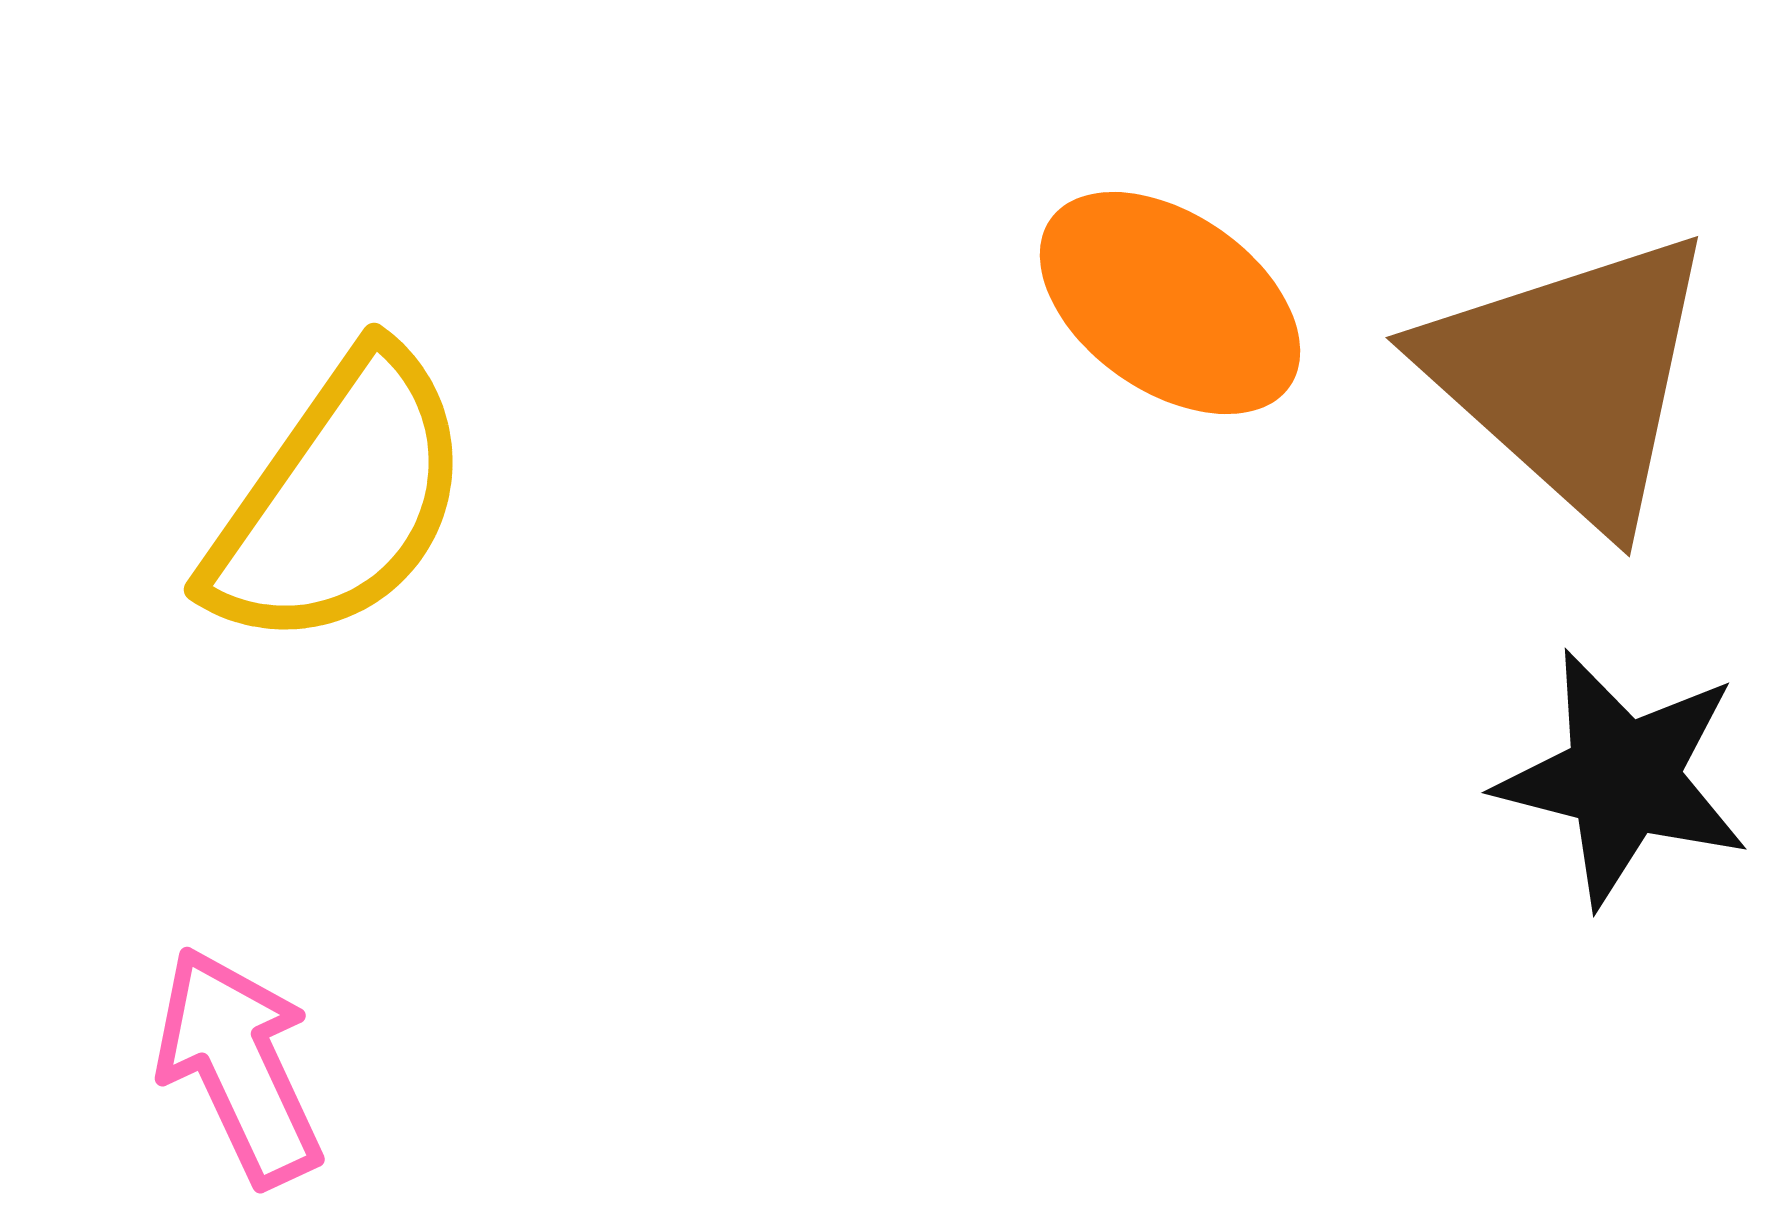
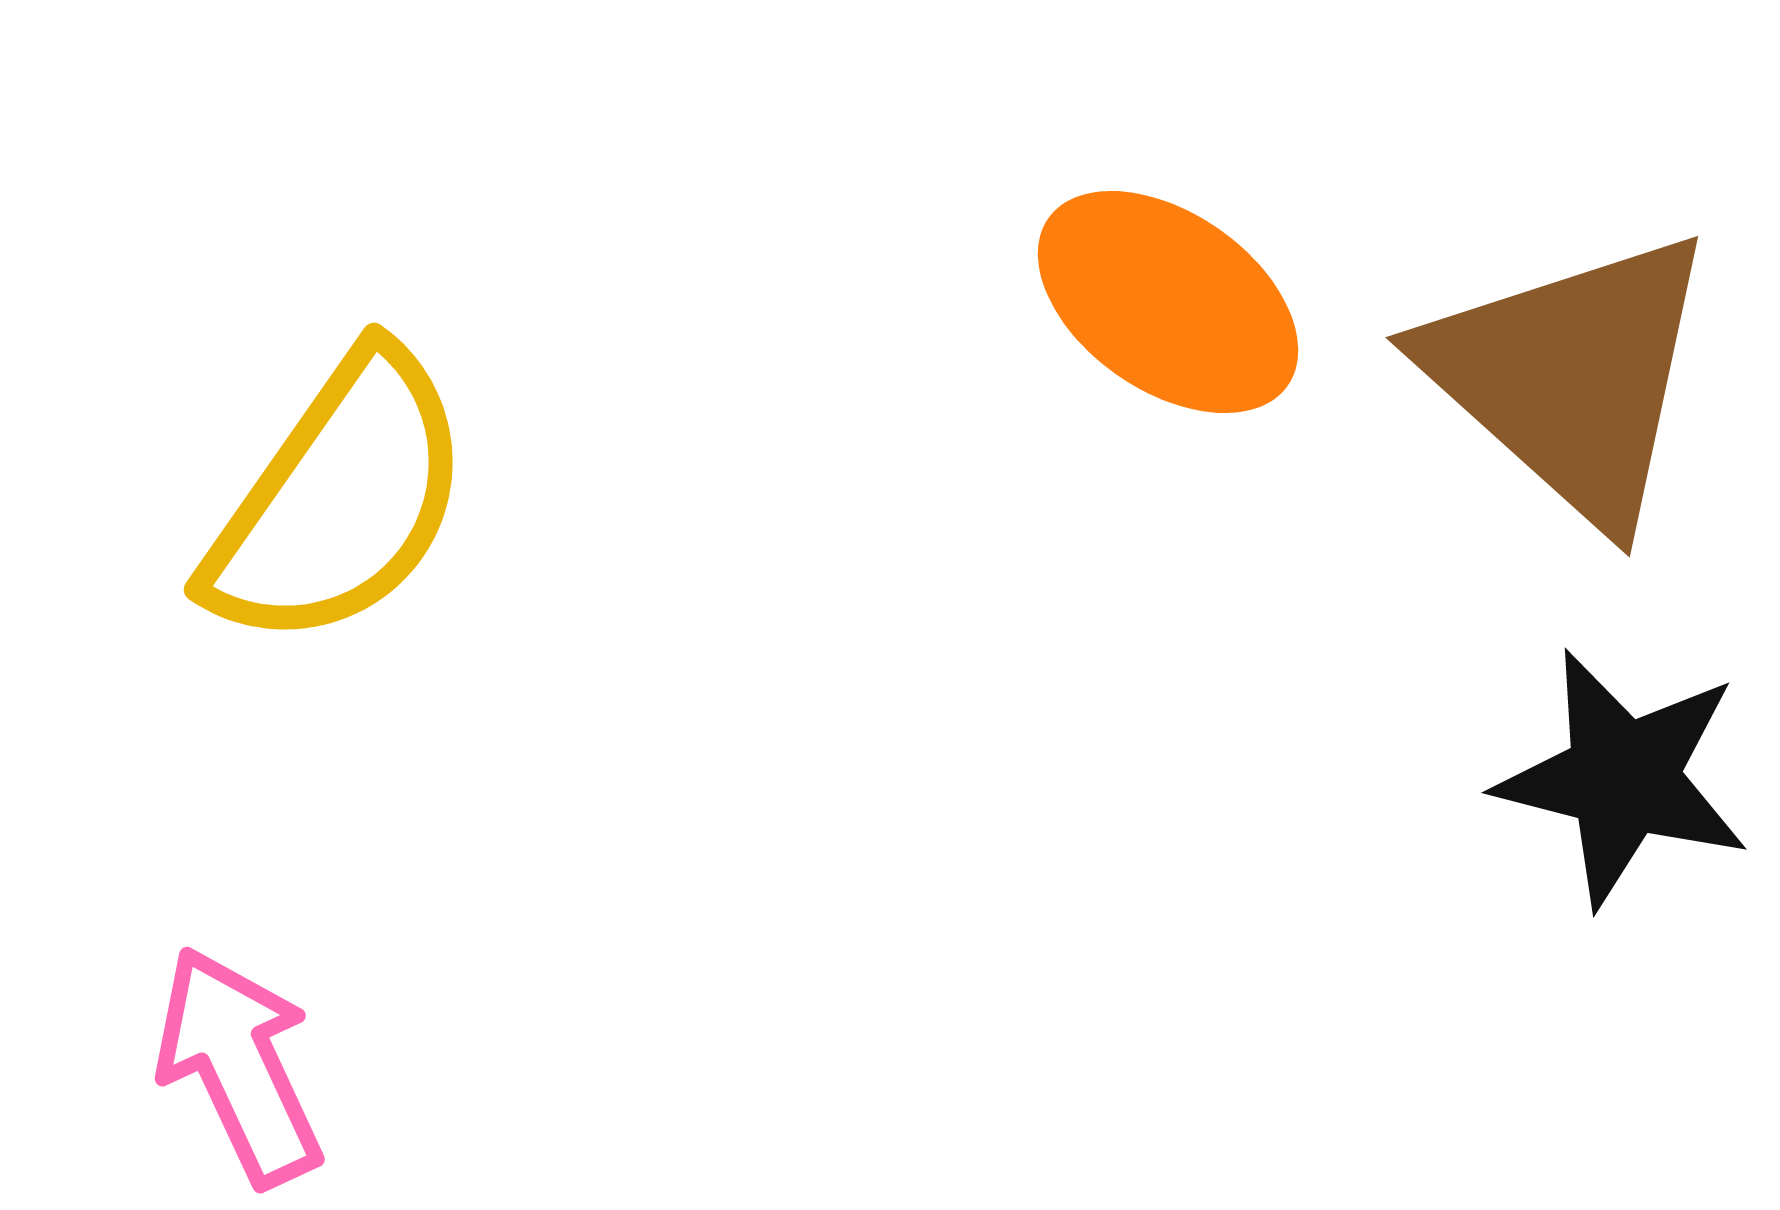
orange ellipse: moved 2 px left, 1 px up
